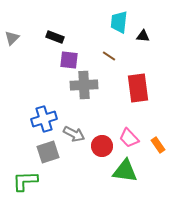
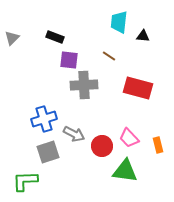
red rectangle: rotated 68 degrees counterclockwise
orange rectangle: rotated 21 degrees clockwise
